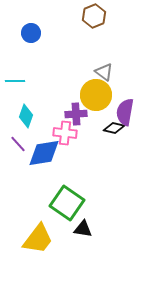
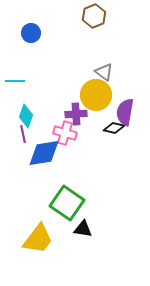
pink cross: rotated 10 degrees clockwise
purple line: moved 5 px right, 10 px up; rotated 30 degrees clockwise
